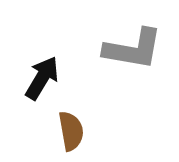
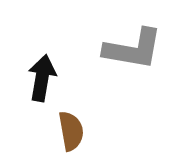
black arrow: rotated 21 degrees counterclockwise
